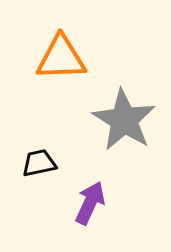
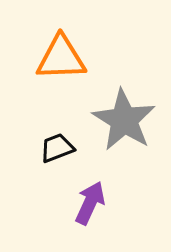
black trapezoid: moved 18 px right, 15 px up; rotated 9 degrees counterclockwise
